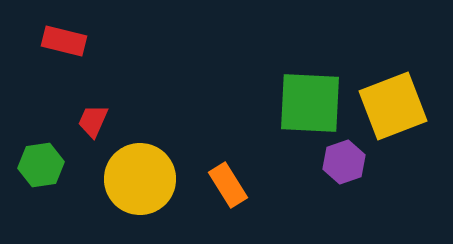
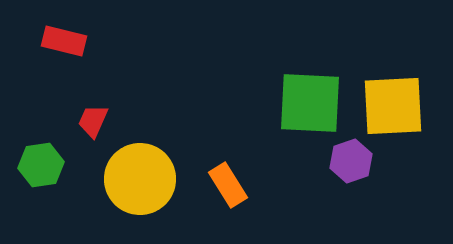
yellow square: rotated 18 degrees clockwise
purple hexagon: moved 7 px right, 1 px up
